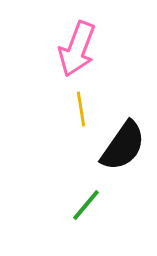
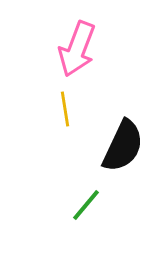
yellow line: moved 16 px left
black semicircle: rotated 10 degrees counterclockwise
